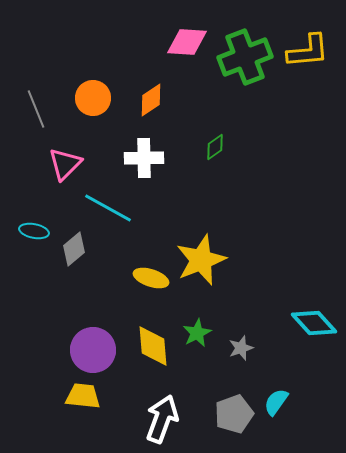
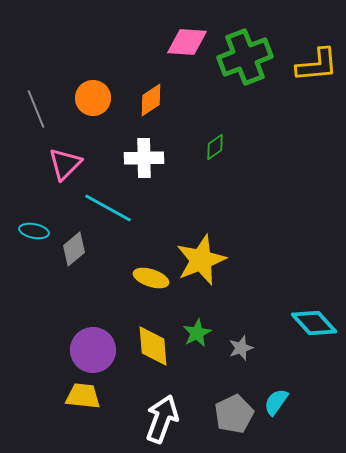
yellow L-shape: moved 9 px right, 14 px down
gray pentagon: rotated 6 degrees counterclockwise
